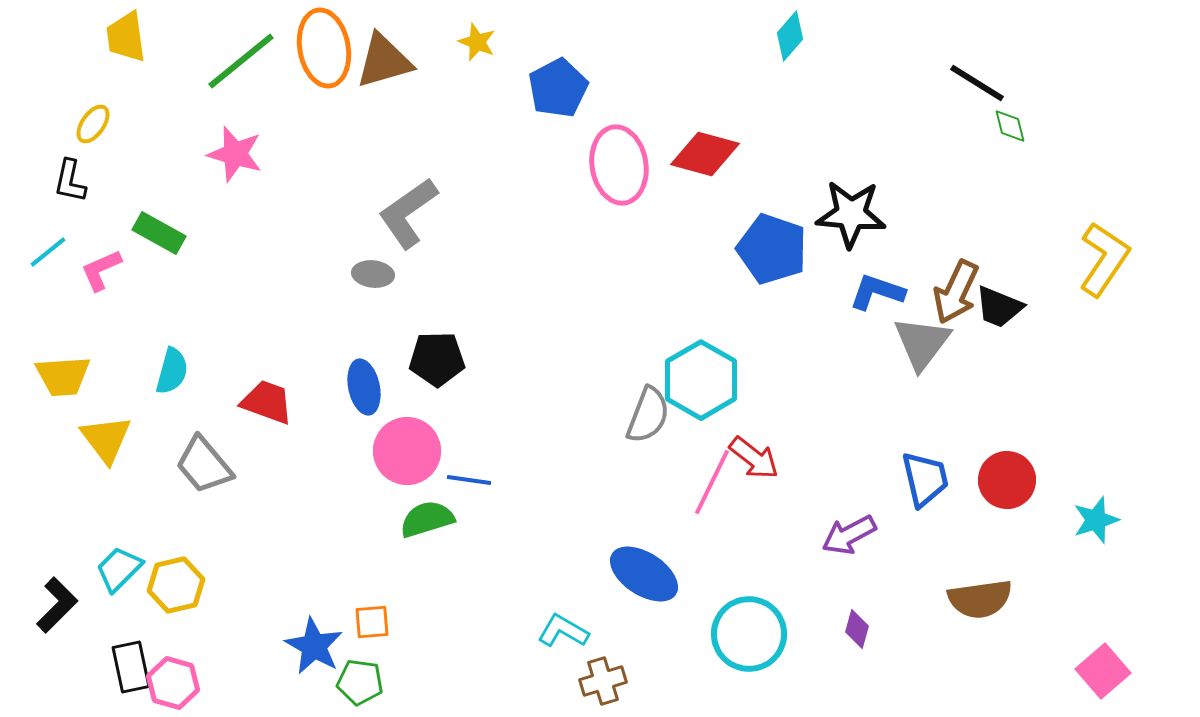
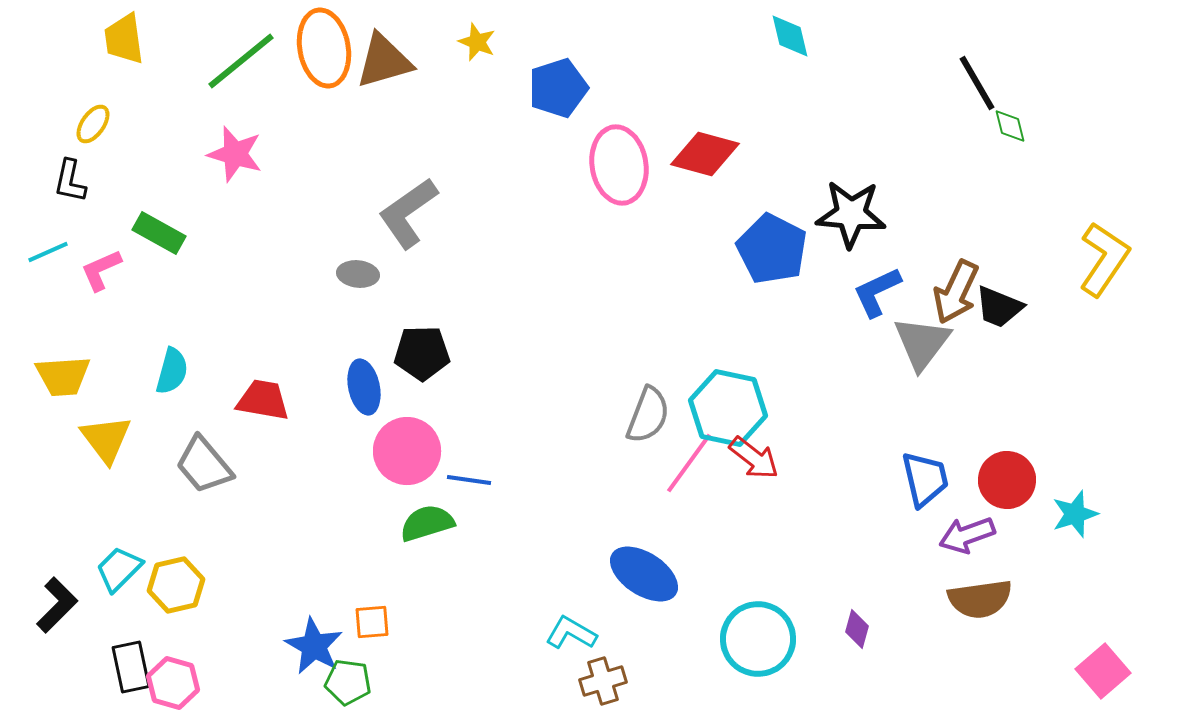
cyan diamond at (790, 36): rotated 54 degrees counterclockwise
yellow trapezoid at (126, 37): moved 2 px left, 2 px down
black line at (977, 83): rotated 28 degrees clockwise
blue pentagon at (558, 88): rotated 10 degrees clockwise
blue pentagon at (772, 249): rotated 8 degrees clockwise
cyan line at (48, 252): rotated 15 degrees clockwise
gray ellipse at (373, 274): moved 15 px left
blue L-shape at (877, 292): rotated 44 degrees counterclockwise
black pentagon at (437, 359): moved 15 px left, 6 px up
cyan hexagon at (701, 380): moved 27 px right, 28 px down; rotated 18 degrees counterclockwise
red trapezoid at (267, 402): moved 4 px left, 2 px up; rotated 10 degrees counterclockwise
pink line at (712, 482): moved 23 px left, 19 px up; rotated 10 degrees clockwise
green semicircle at (427, 519): moved 4 px down
cyan star at (1096, 520): moved 21 px left, 6 px up
purple arrow at (849, 535): moved 118 px right; rotated 8 degrees clockwise
cyan L-shape at (563, 631): moved 8 px right, 2 px down
cyan circle at (749, 634): moved 9 px right, 5 px down
green pentagon at (360, 682): moved 12 px left
